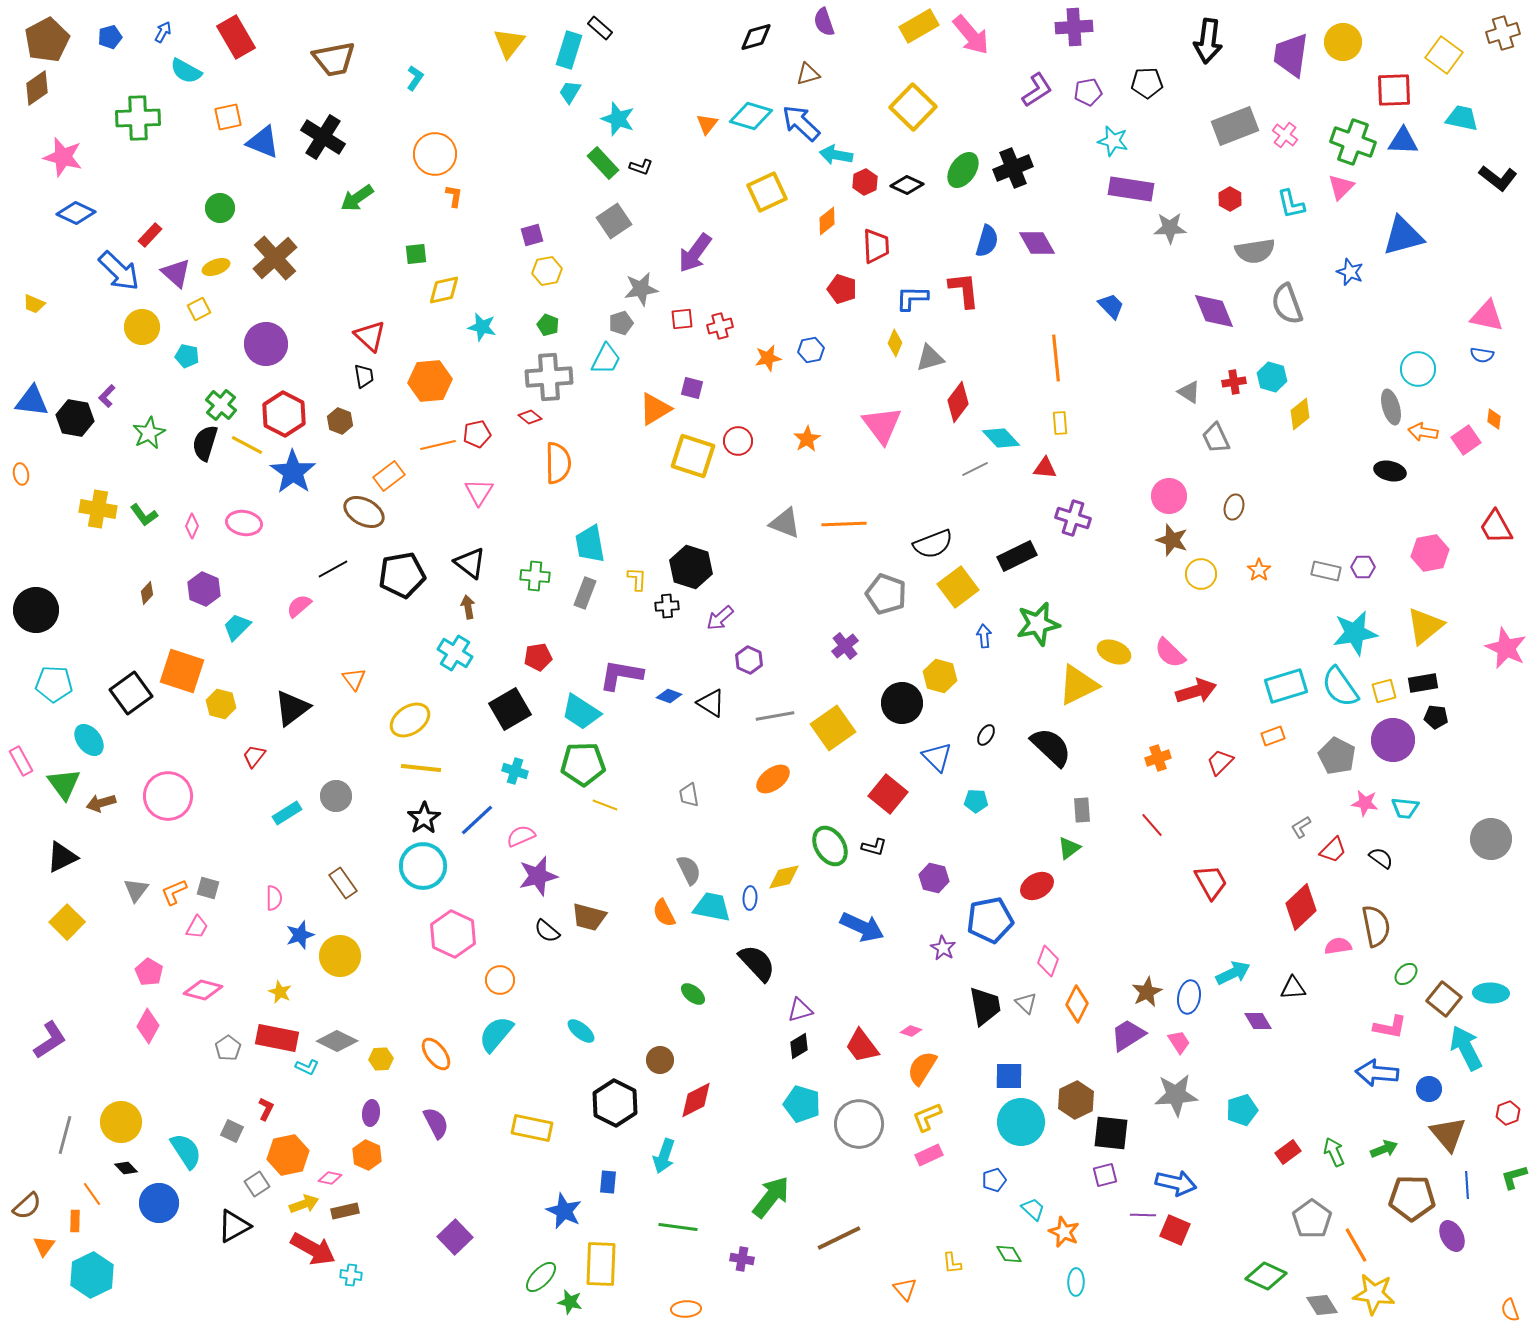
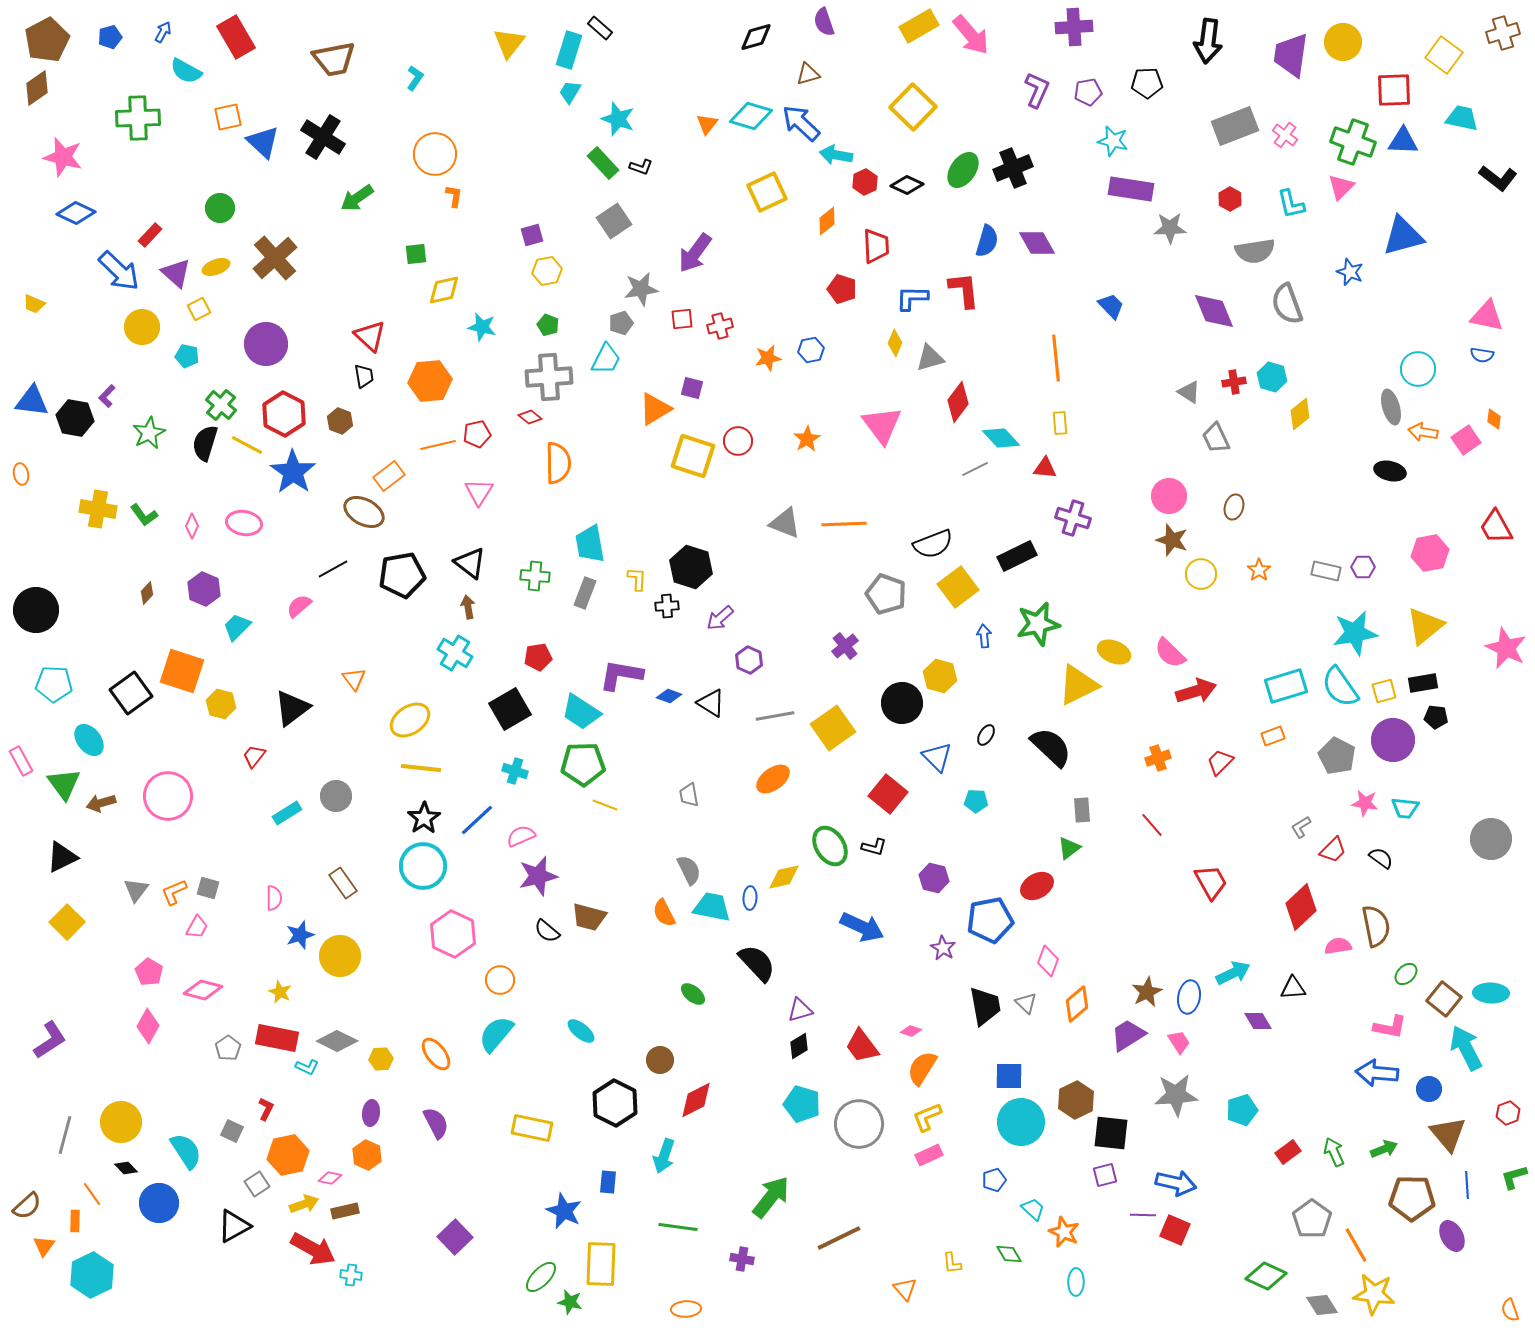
purple L-shape at (1037, 90): rotated 33 degrees counterclockwise
blue triangle at (263, 142): rotated 21 degrees clockwise
orange diamond at (1077, 1004): rotated 24 degrees clockwise
